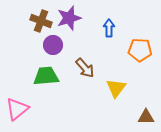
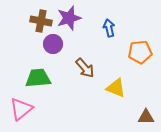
brown cross: rotated 10 degrees counterclockwise
blue arrow: rotated 12 degrees counterclockwise
purple circle: moved 1 px up
orange pentagon: moved 2 px down; rotated 10 degrees counterclockwise
green trapezoid: moved 8 px left, 2 px down
yellow triangle: rotated 45 degrees counterclockwise
pink triangle: moved 4 px right
